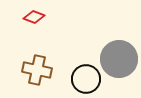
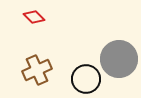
red diamond: rotated 25 degrees clockwise
brown cross: rotated 36 degrees counterclockwise
